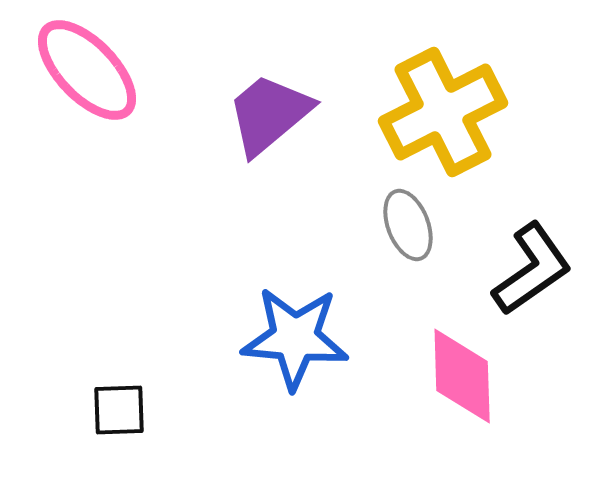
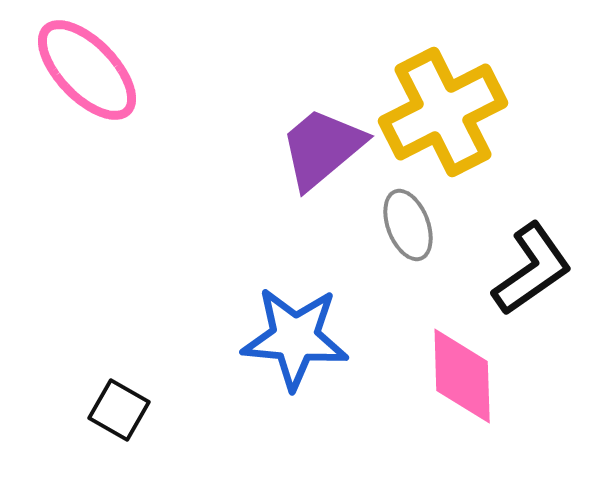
purple trapezoid: moved 53 px right, 34 px down
black square: rotated 32 degrees clockwise
